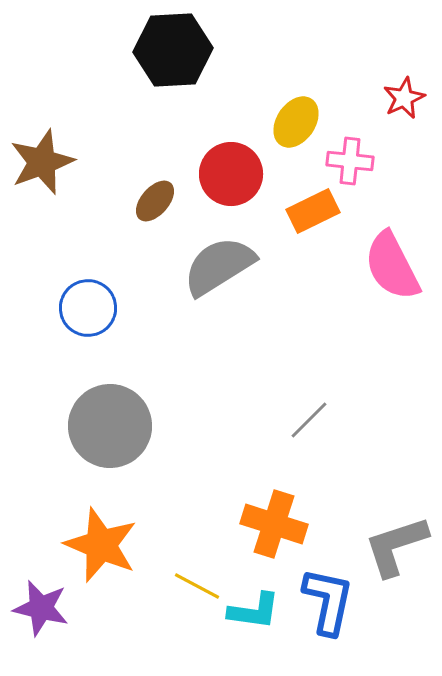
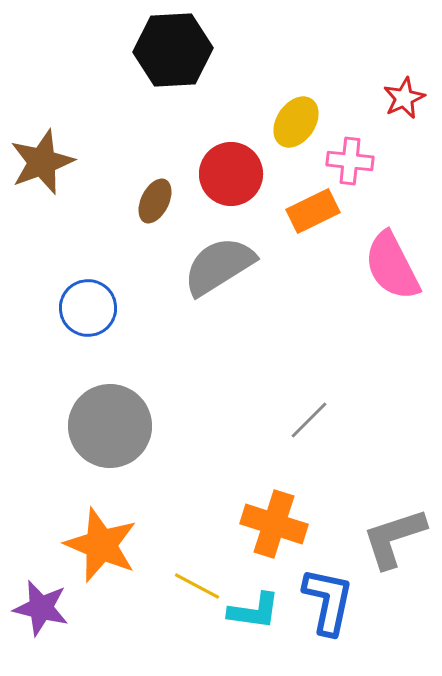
brown ellipse: rotated 15 degrees counterclockwise
gray L-shape: moved 2 px left, 8 px up
